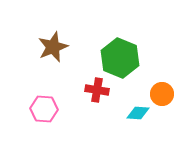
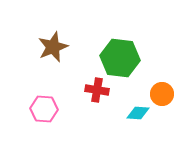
green hexagon: rotated 15 degrees counterclockwise
